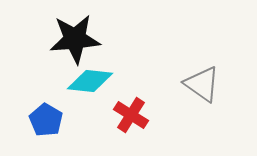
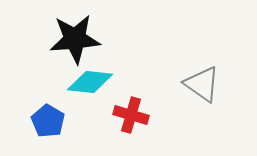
cyan diamond: moved 1 px down
red cross: rotated 16 degrees counterclockwise
blue pentagon: moved 2 px right, 1 px down
